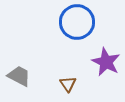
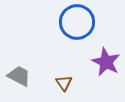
brown triangle: moved 4 px left, 1 px up
